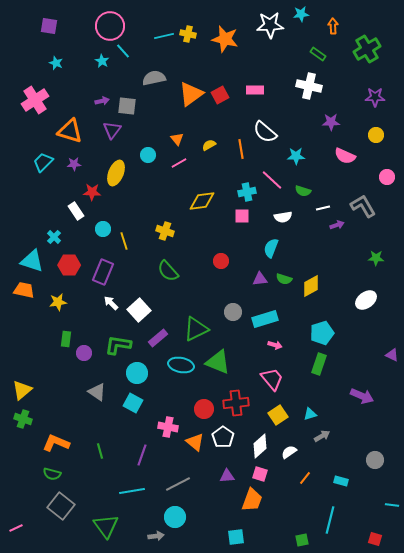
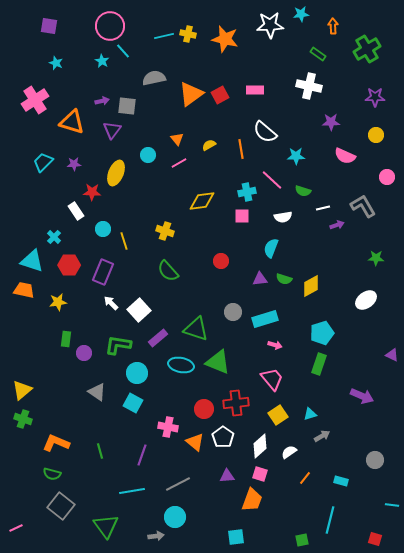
orange triangle at (70, 131): moved 2 px right, 9 px up
green triangle at (196, 329): rotated 44 degrees clockwise
